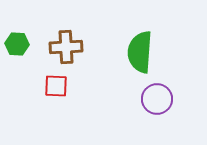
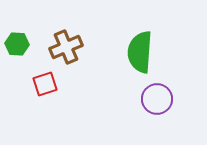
brown cross: rotated 20 degrees counterclockwise
red square: moved 11 px left, 2 px up; rotated 20 degrees counterclockwise
